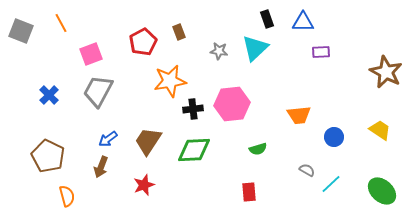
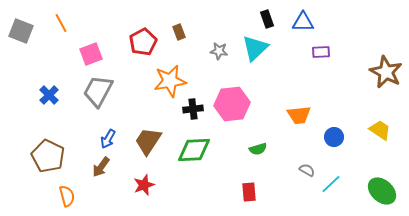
blue arrow: rotated 24 degrees counterclockwise
brown arrow: rotated 15 degrees clockwise
